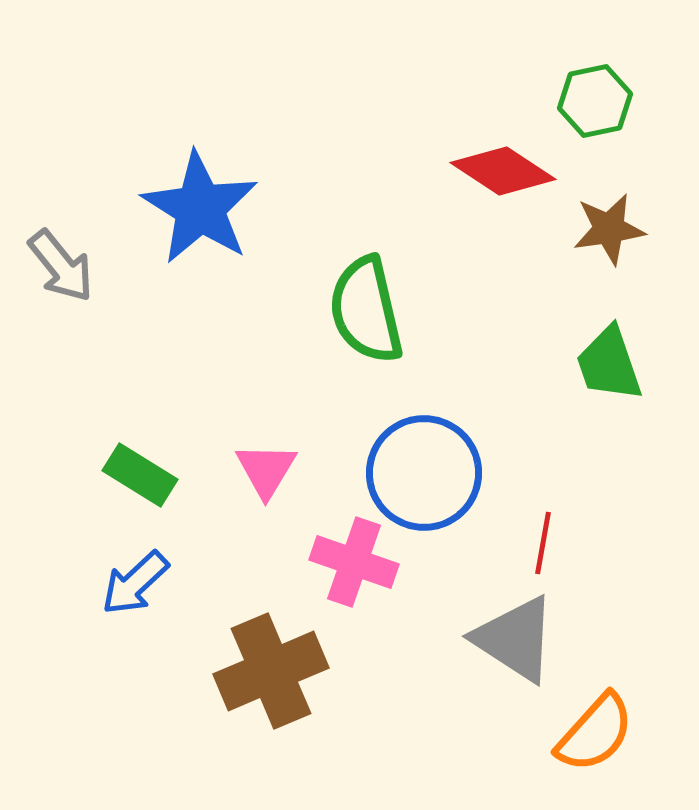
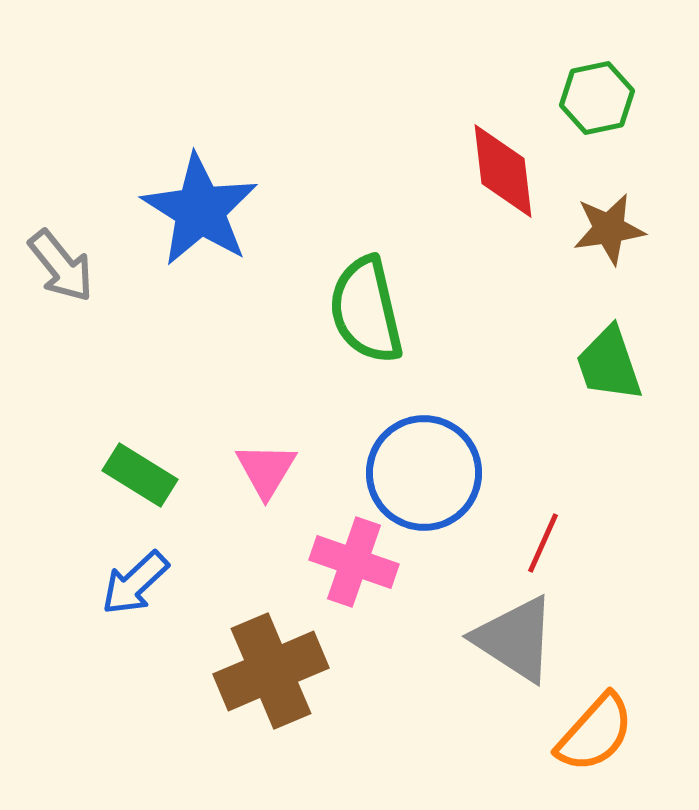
green hexagon: moved 2 px right, 3 px up
red diamond: rotated 50 degrees clockwise
blue star: moved 2 px down
red line: rotated 14 degrees clockwise
